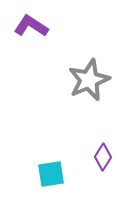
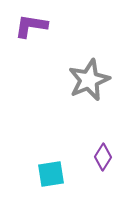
purple L-shape: rotated 24 degrees counterclockwise
